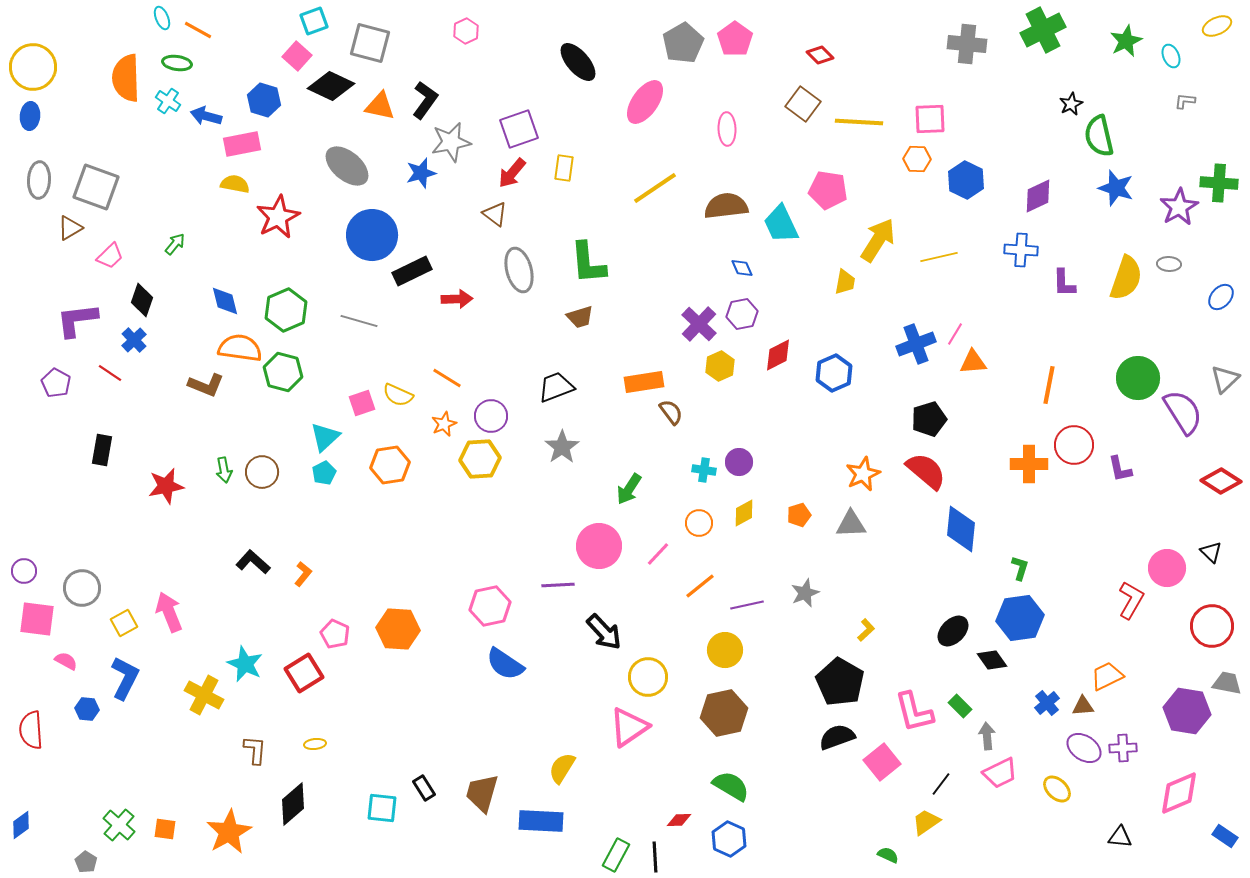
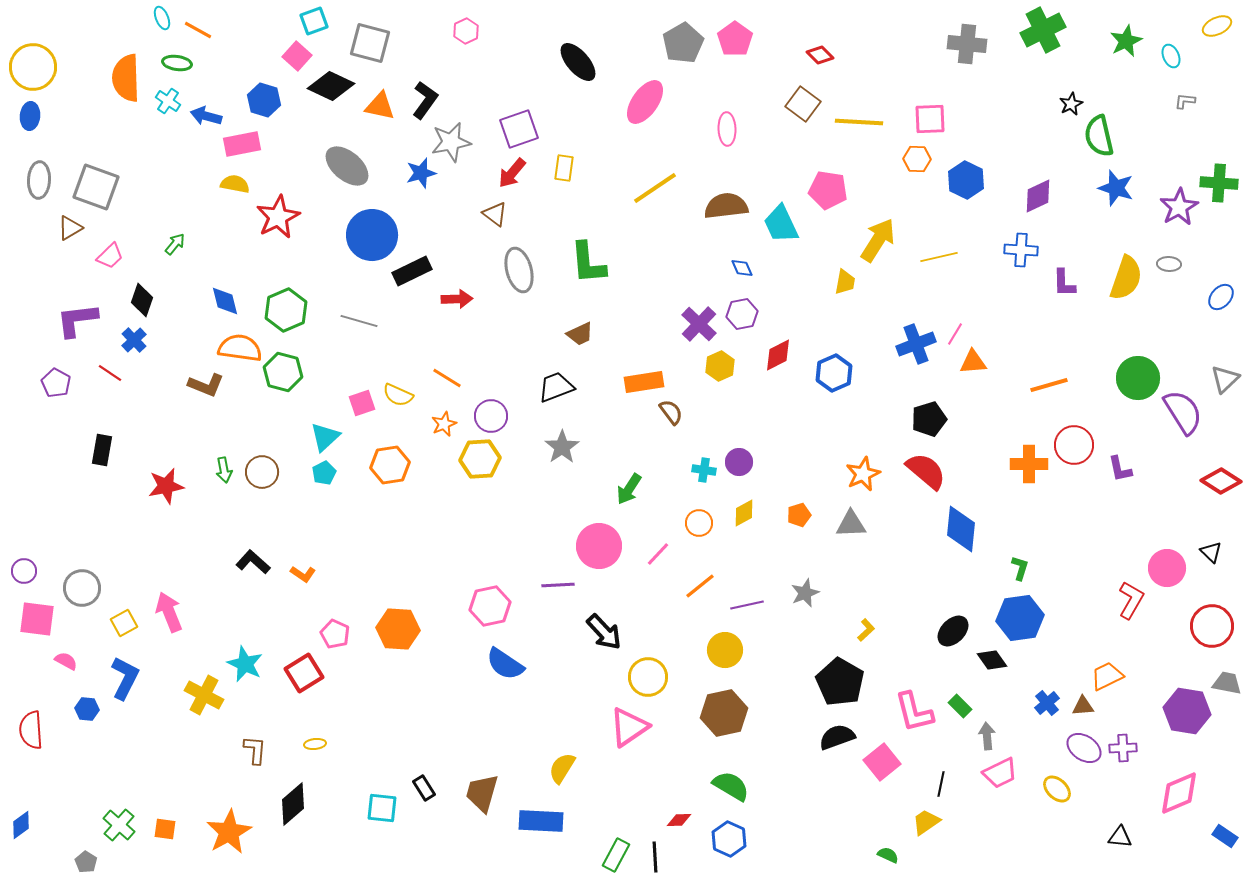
brown trapezoid at (580, 317): moved 17 px down; rotated 8 degrees counterclockwise
orange line at (1049, 385): rotated 63 degrees clockwise
orange L-shape at (303, 574): rotated 85 degrees clockwise
black line at (941, 784): rotated 25 degrees counterclockwise
